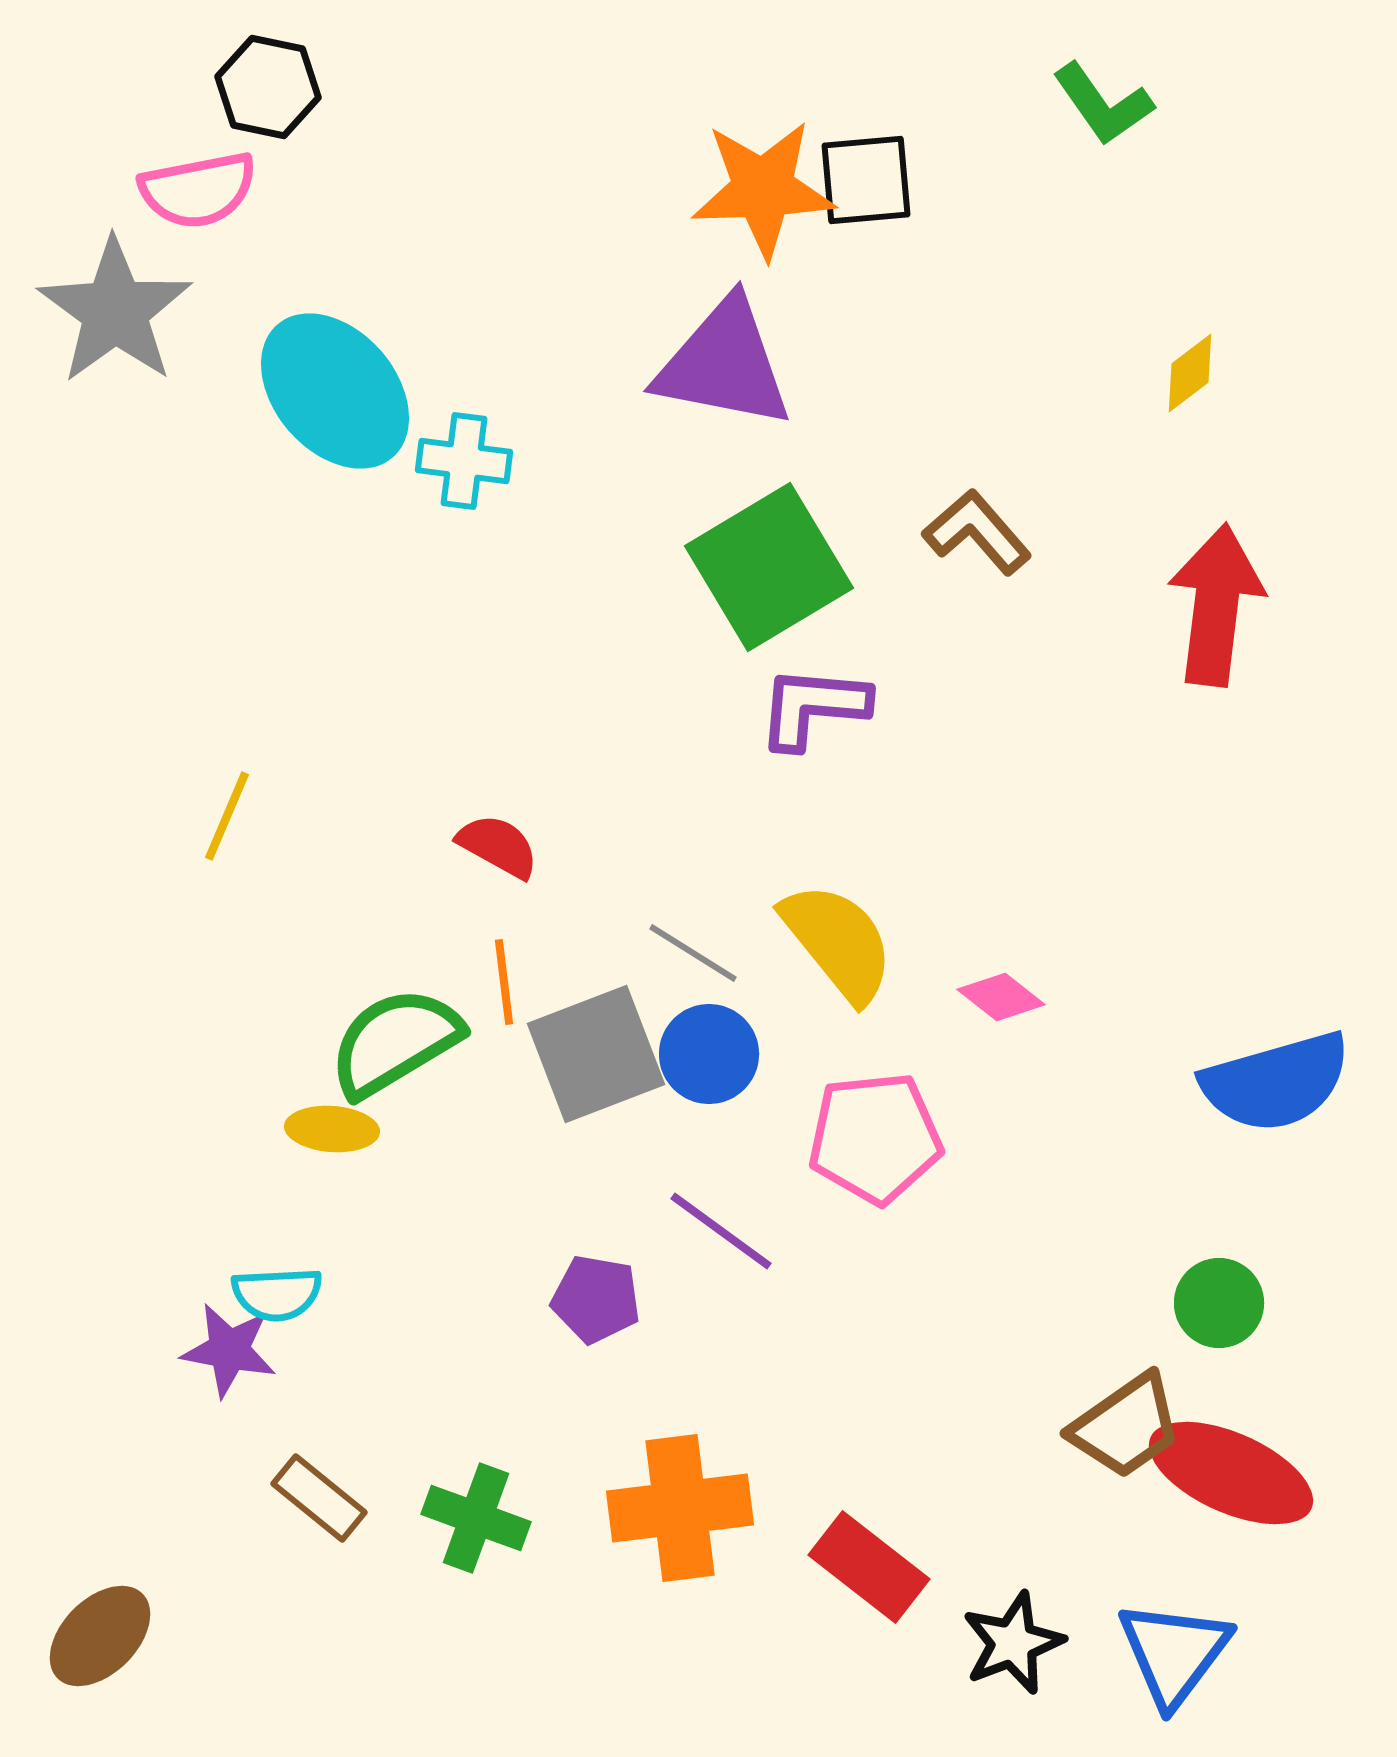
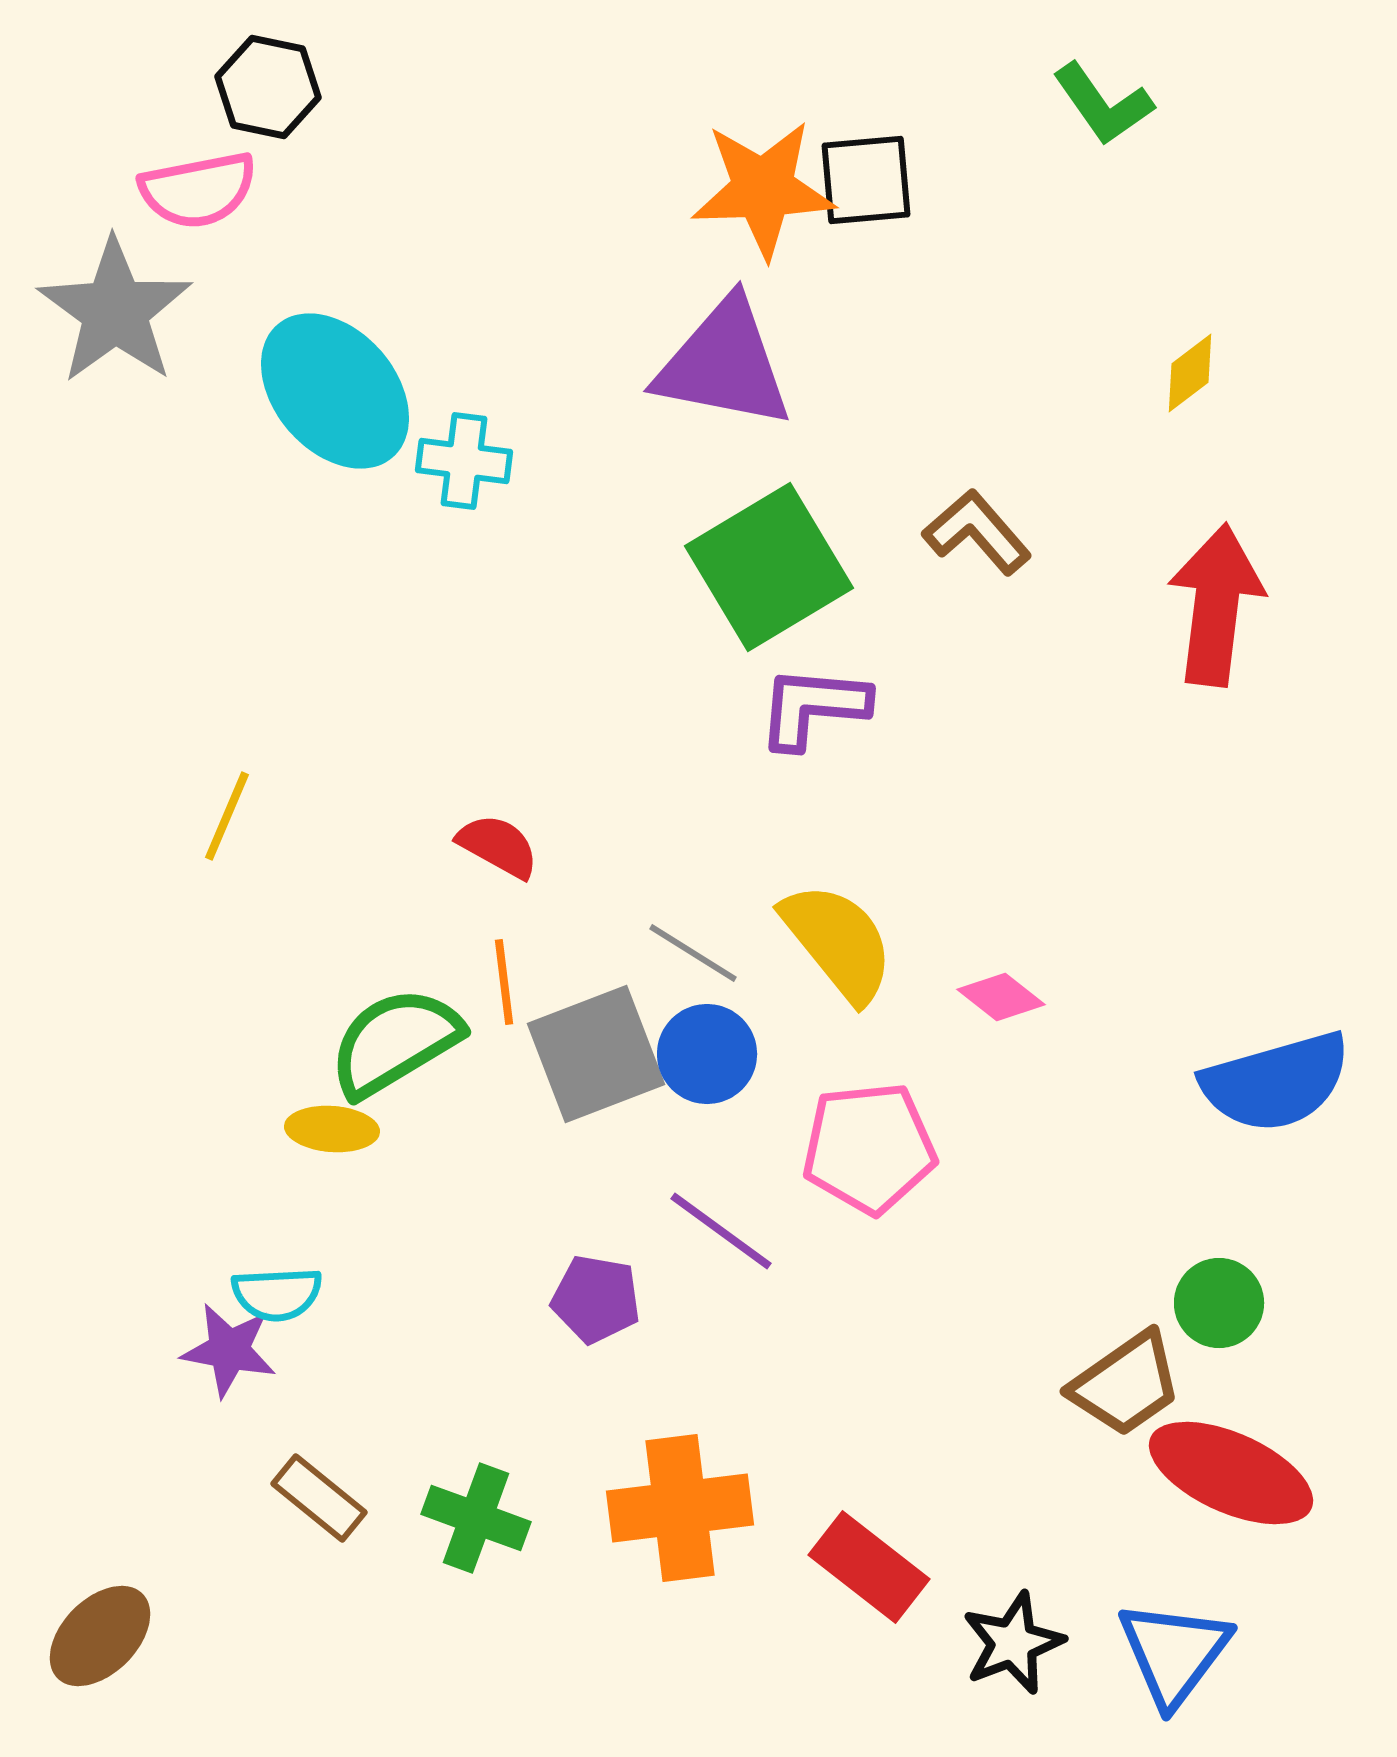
blue circle: moved 2 px left
pink pentagon: moved 6 px left, 10 px down
brown trapezoid: moved 42 px up
